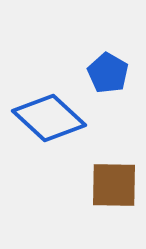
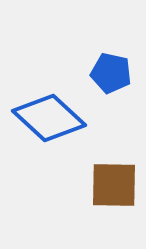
blue pentagon: moved 3 px right; rotated 18 degrees counterclockwise
